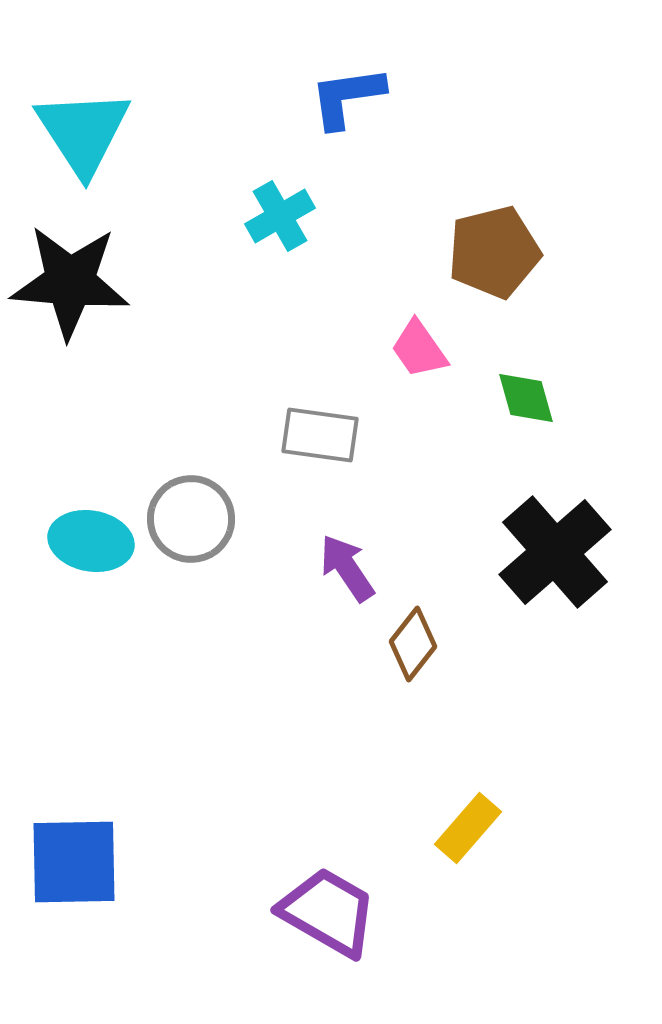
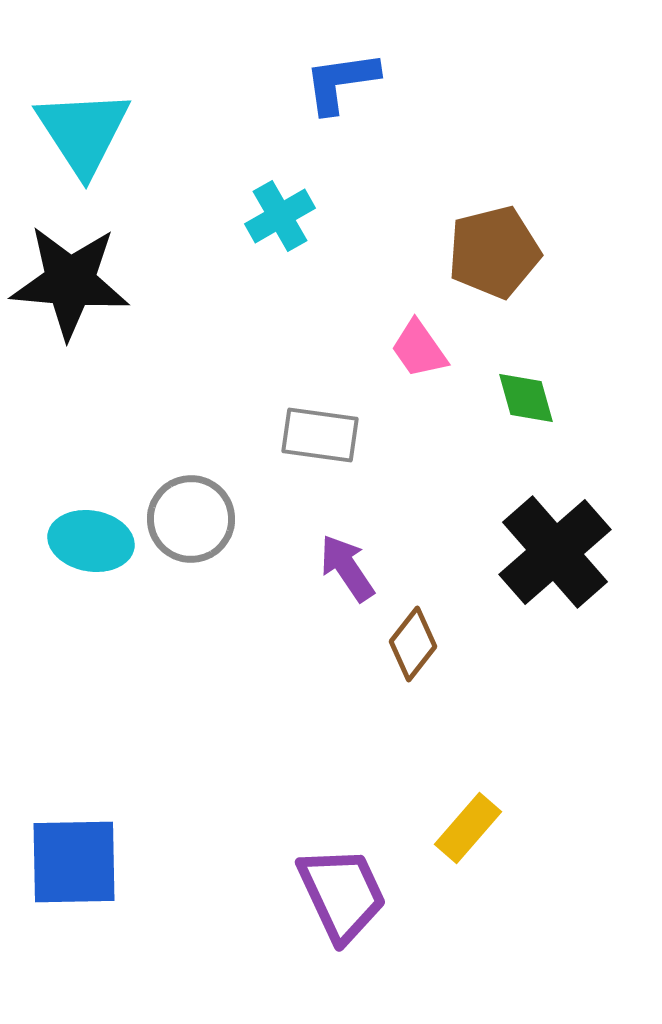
blue L-shape: moved 6 px left, 15 px up
purple trapezoid: moved 14 px right, 18 px up; rotated 35 degrees clockwise
